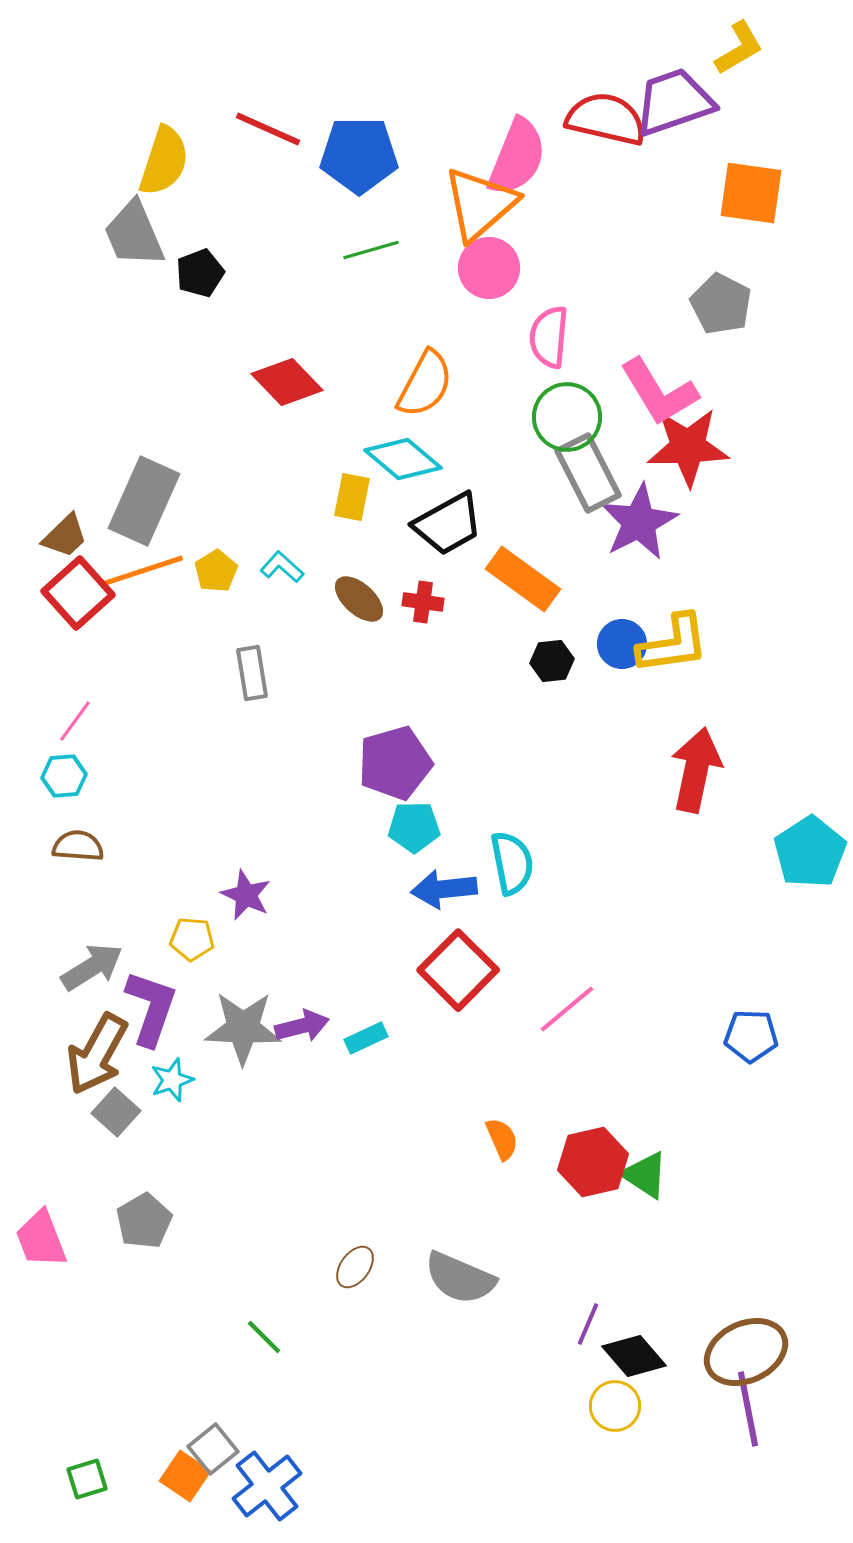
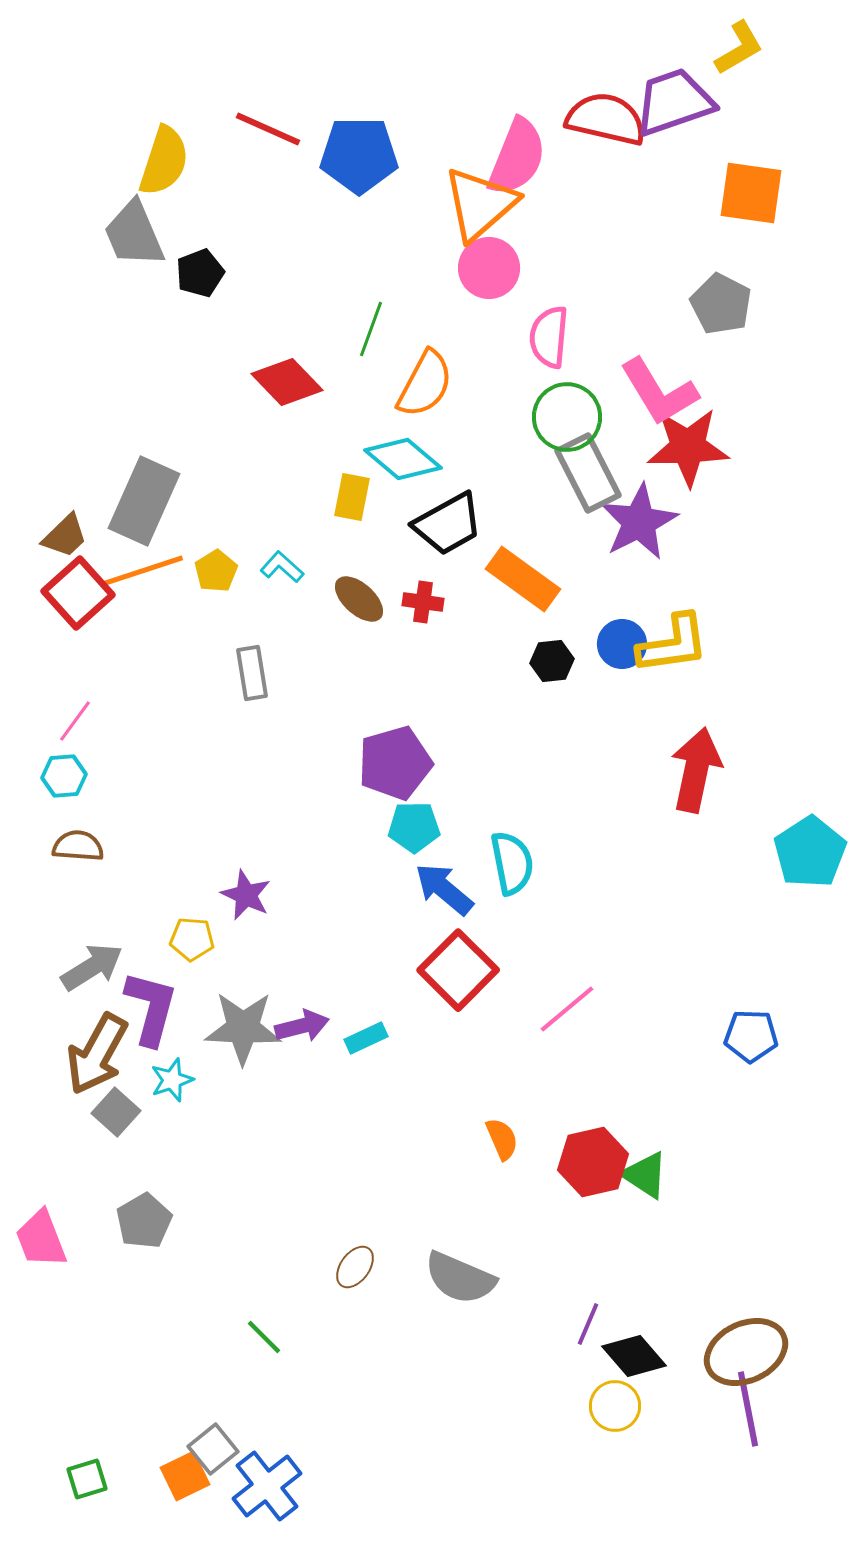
green line at (371, 250): moved 79 px down; rotated 54 degrees counterclockwise
blue arrow at (444, 889): rotated 46 degrees clockwise
purple L-shape at (151, 1008): rotated 4 degrees counterclockwise
orange square at (185, 1476): rotated 30 degrees clockwise
